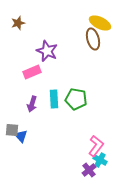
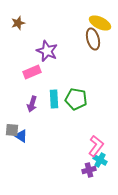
blue triangle: rotated 16 degrees counterclockwise
purple cross: rotated 24 degrees clockwise
